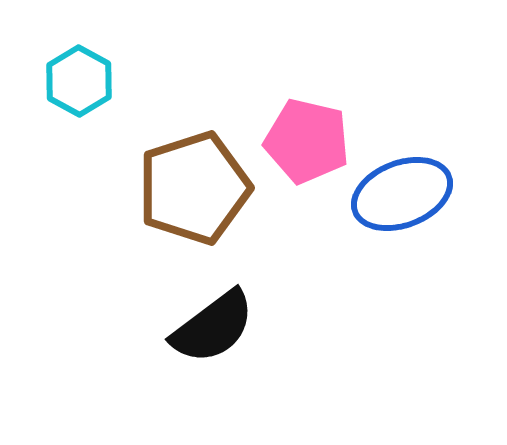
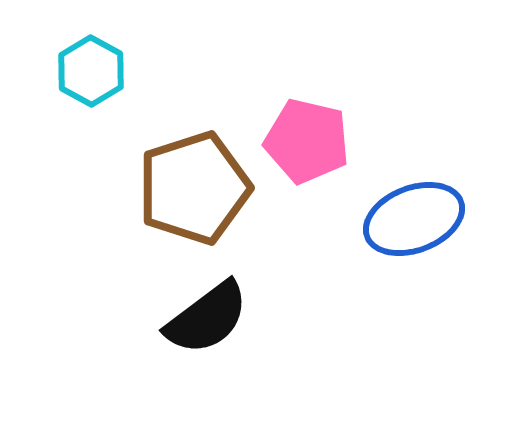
cyan hexagon: moved 12 px right, 10 px up
blue ellipse: moved 12 px right, 25 px down
black semicircle: moved 6 px left, 9 px up
